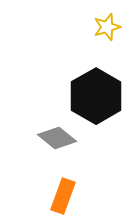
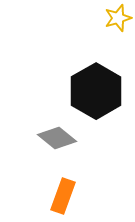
yellow star: moved 11 px right, 9 px up
black hexagon: moved 5 px up
